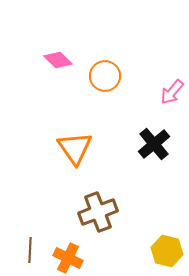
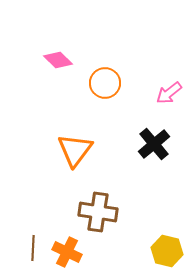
orange circle: moved 7 px down
pink arrow: moved 3 px left, 1 px down; rotated 12 degrees clockwise
orange triangle: moved 2 px down; rotated 12 degrees clockwise
brown cross: rotated 30 degrees clockwise
brown line: moved 3 px right, 2 px up
orange cross: moved 1 px left, 6 px up
